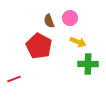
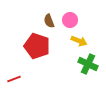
pink circle: moved 2 px down
yellow arrow: moved 1 px right, 1 px up
red pentagon: moved 2 px left; rotated 10 degrees counterclockwise
green cross: rotated 24 degrees clockwise
